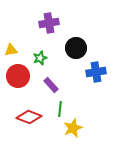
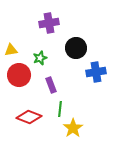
red circle: moved 1 px right, 1 px up
purple rectangle: rotated 21 degrees clockwise
yellow star: rotated 12 degrees counterclockwise
